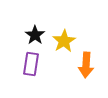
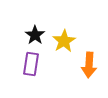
orange arrow: moved 3 px right
